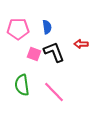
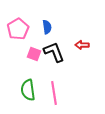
pink pentagon: rotated 30 degrees counterclockwise
red arrow: moved 1 px right, 1 px down
green semicircle: moved 6 px right, 5 px down
pink line: moved 1 px down; rotated 35 degrees clockwise
